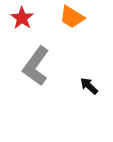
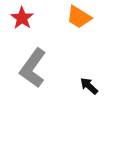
orange trapezoid: moved 7 px right
gray L-shape: moved 3 px left, 2 px down
